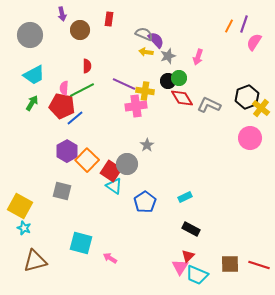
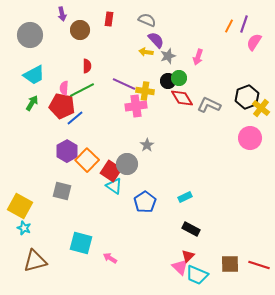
gray semicircle at (144, 34): moved 3 px right, 14 px up
pink triangle at (180, 267): rotated 18 degrees counterclockwise
